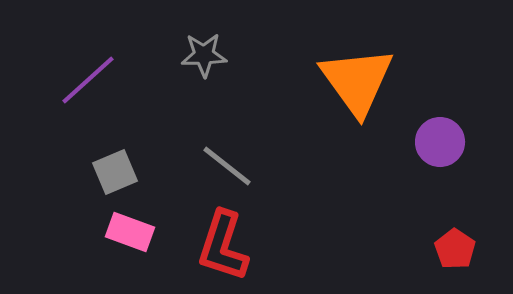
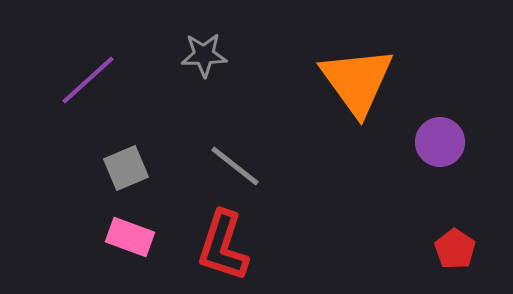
gray line: moved 8 px right
gray square: moved 11 px right, 4 px up
pink rectangle: moved 5 px down
